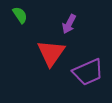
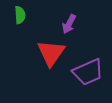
green semicircle: rotated 30 degrees clockwise
